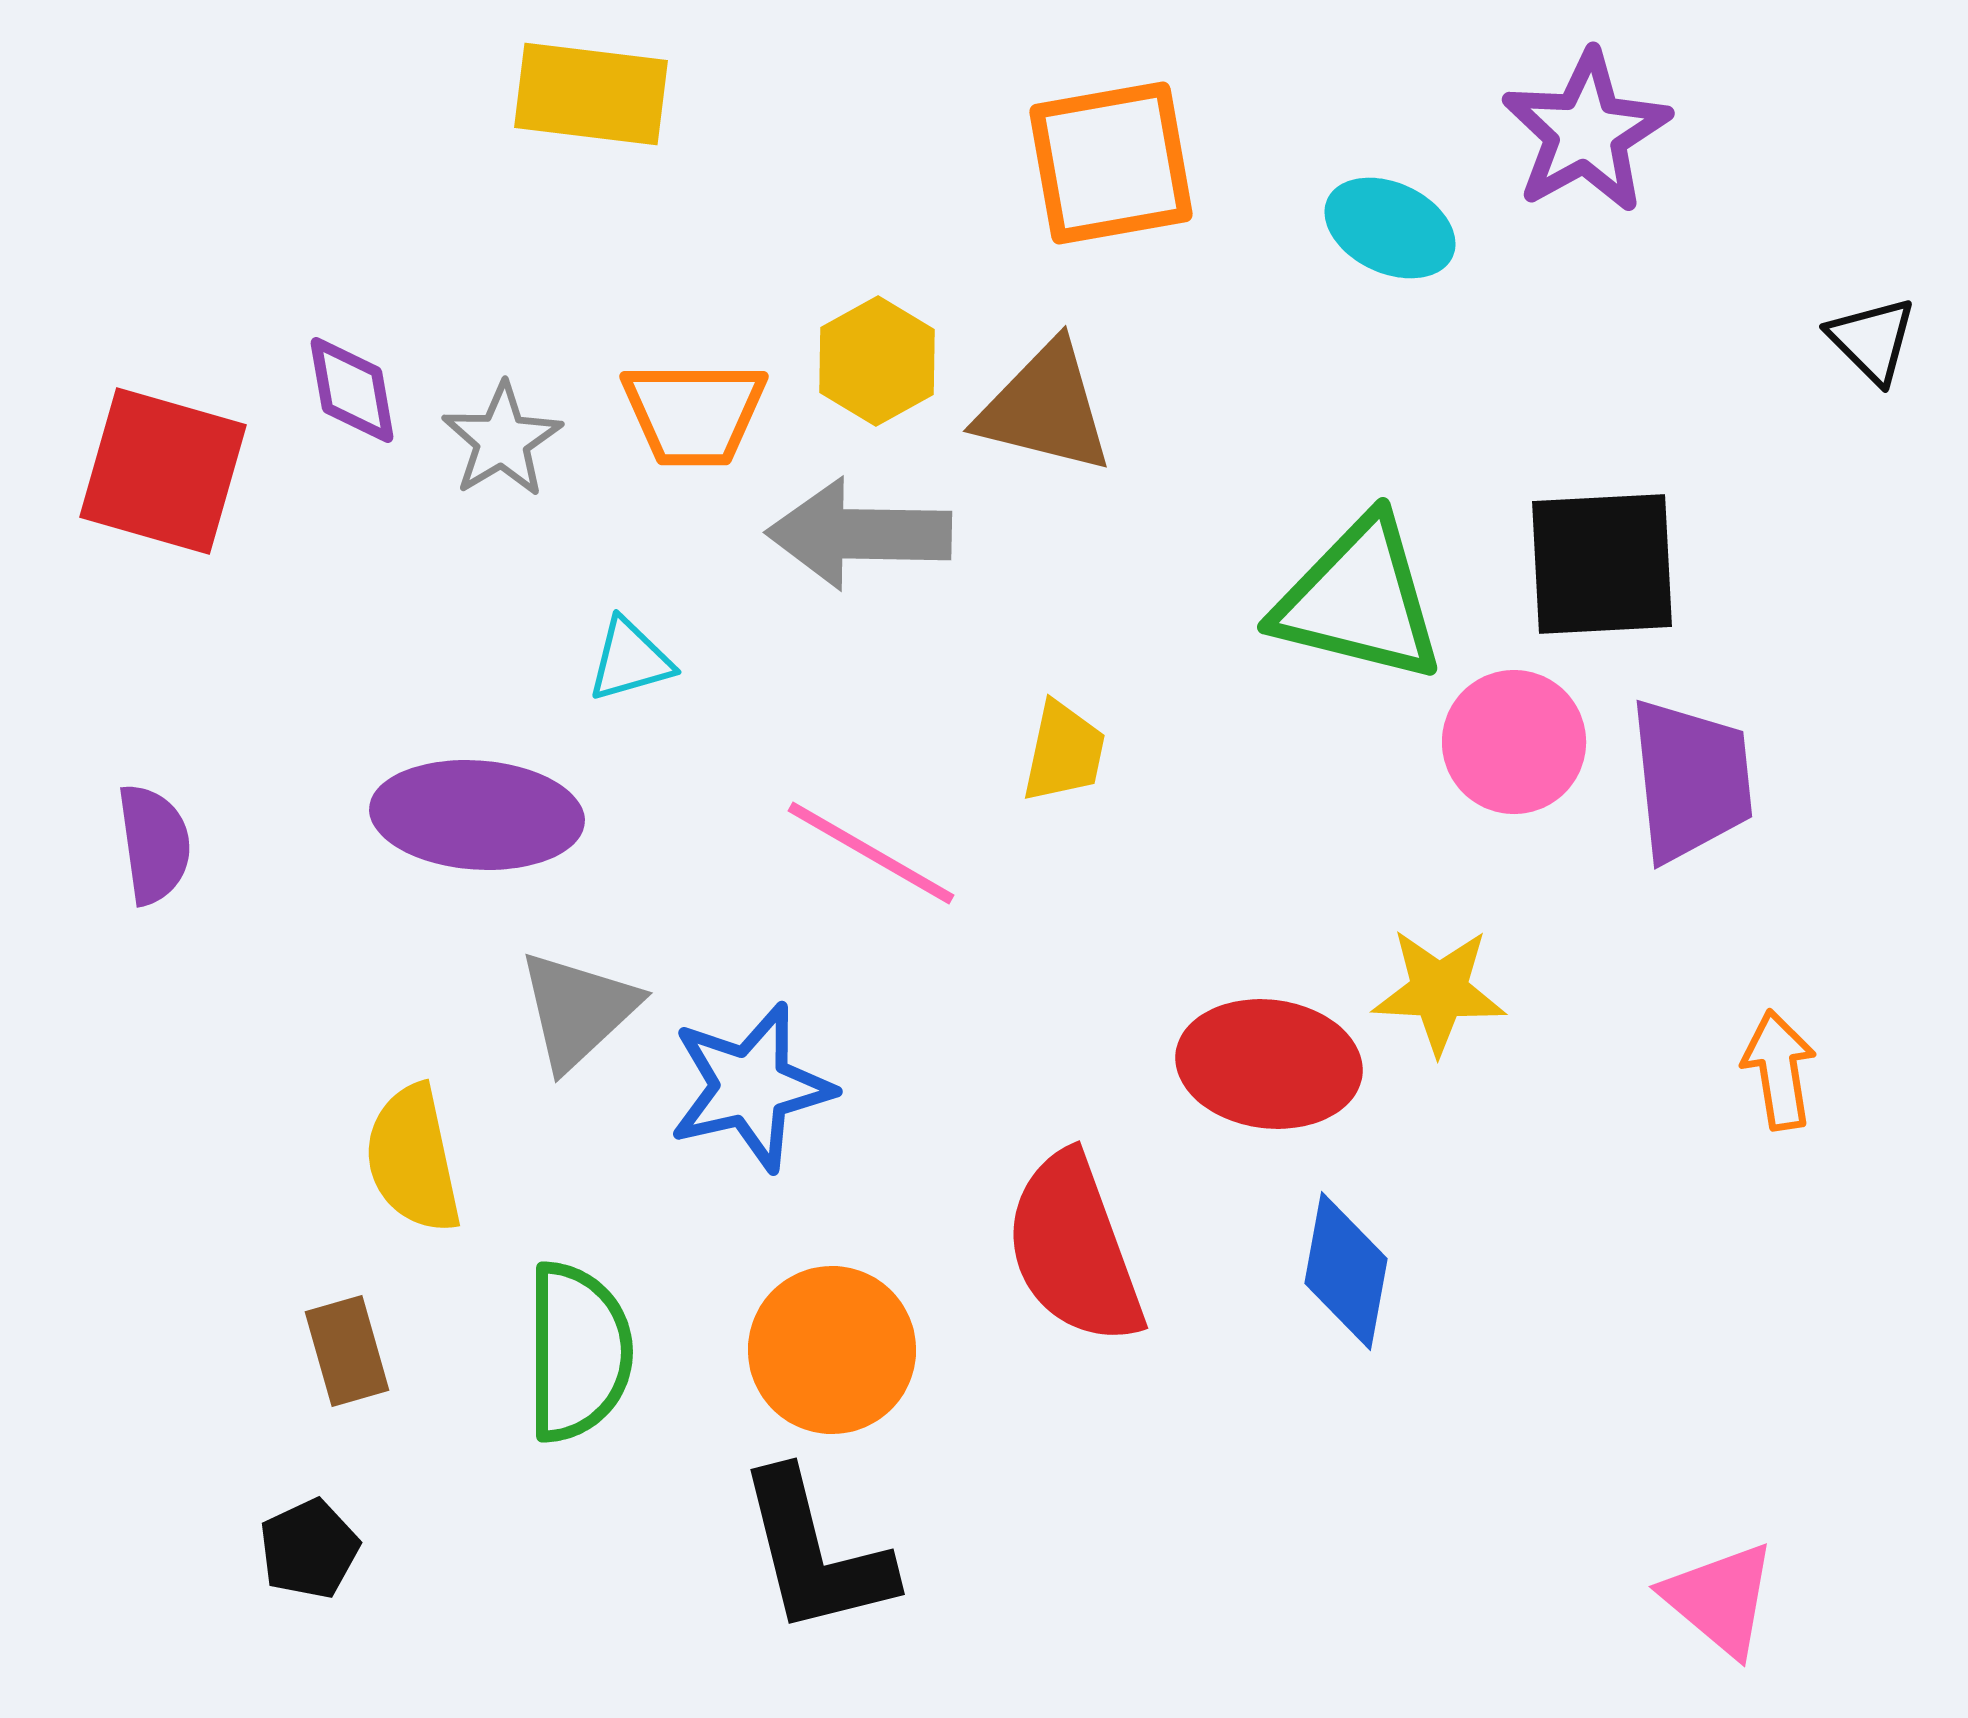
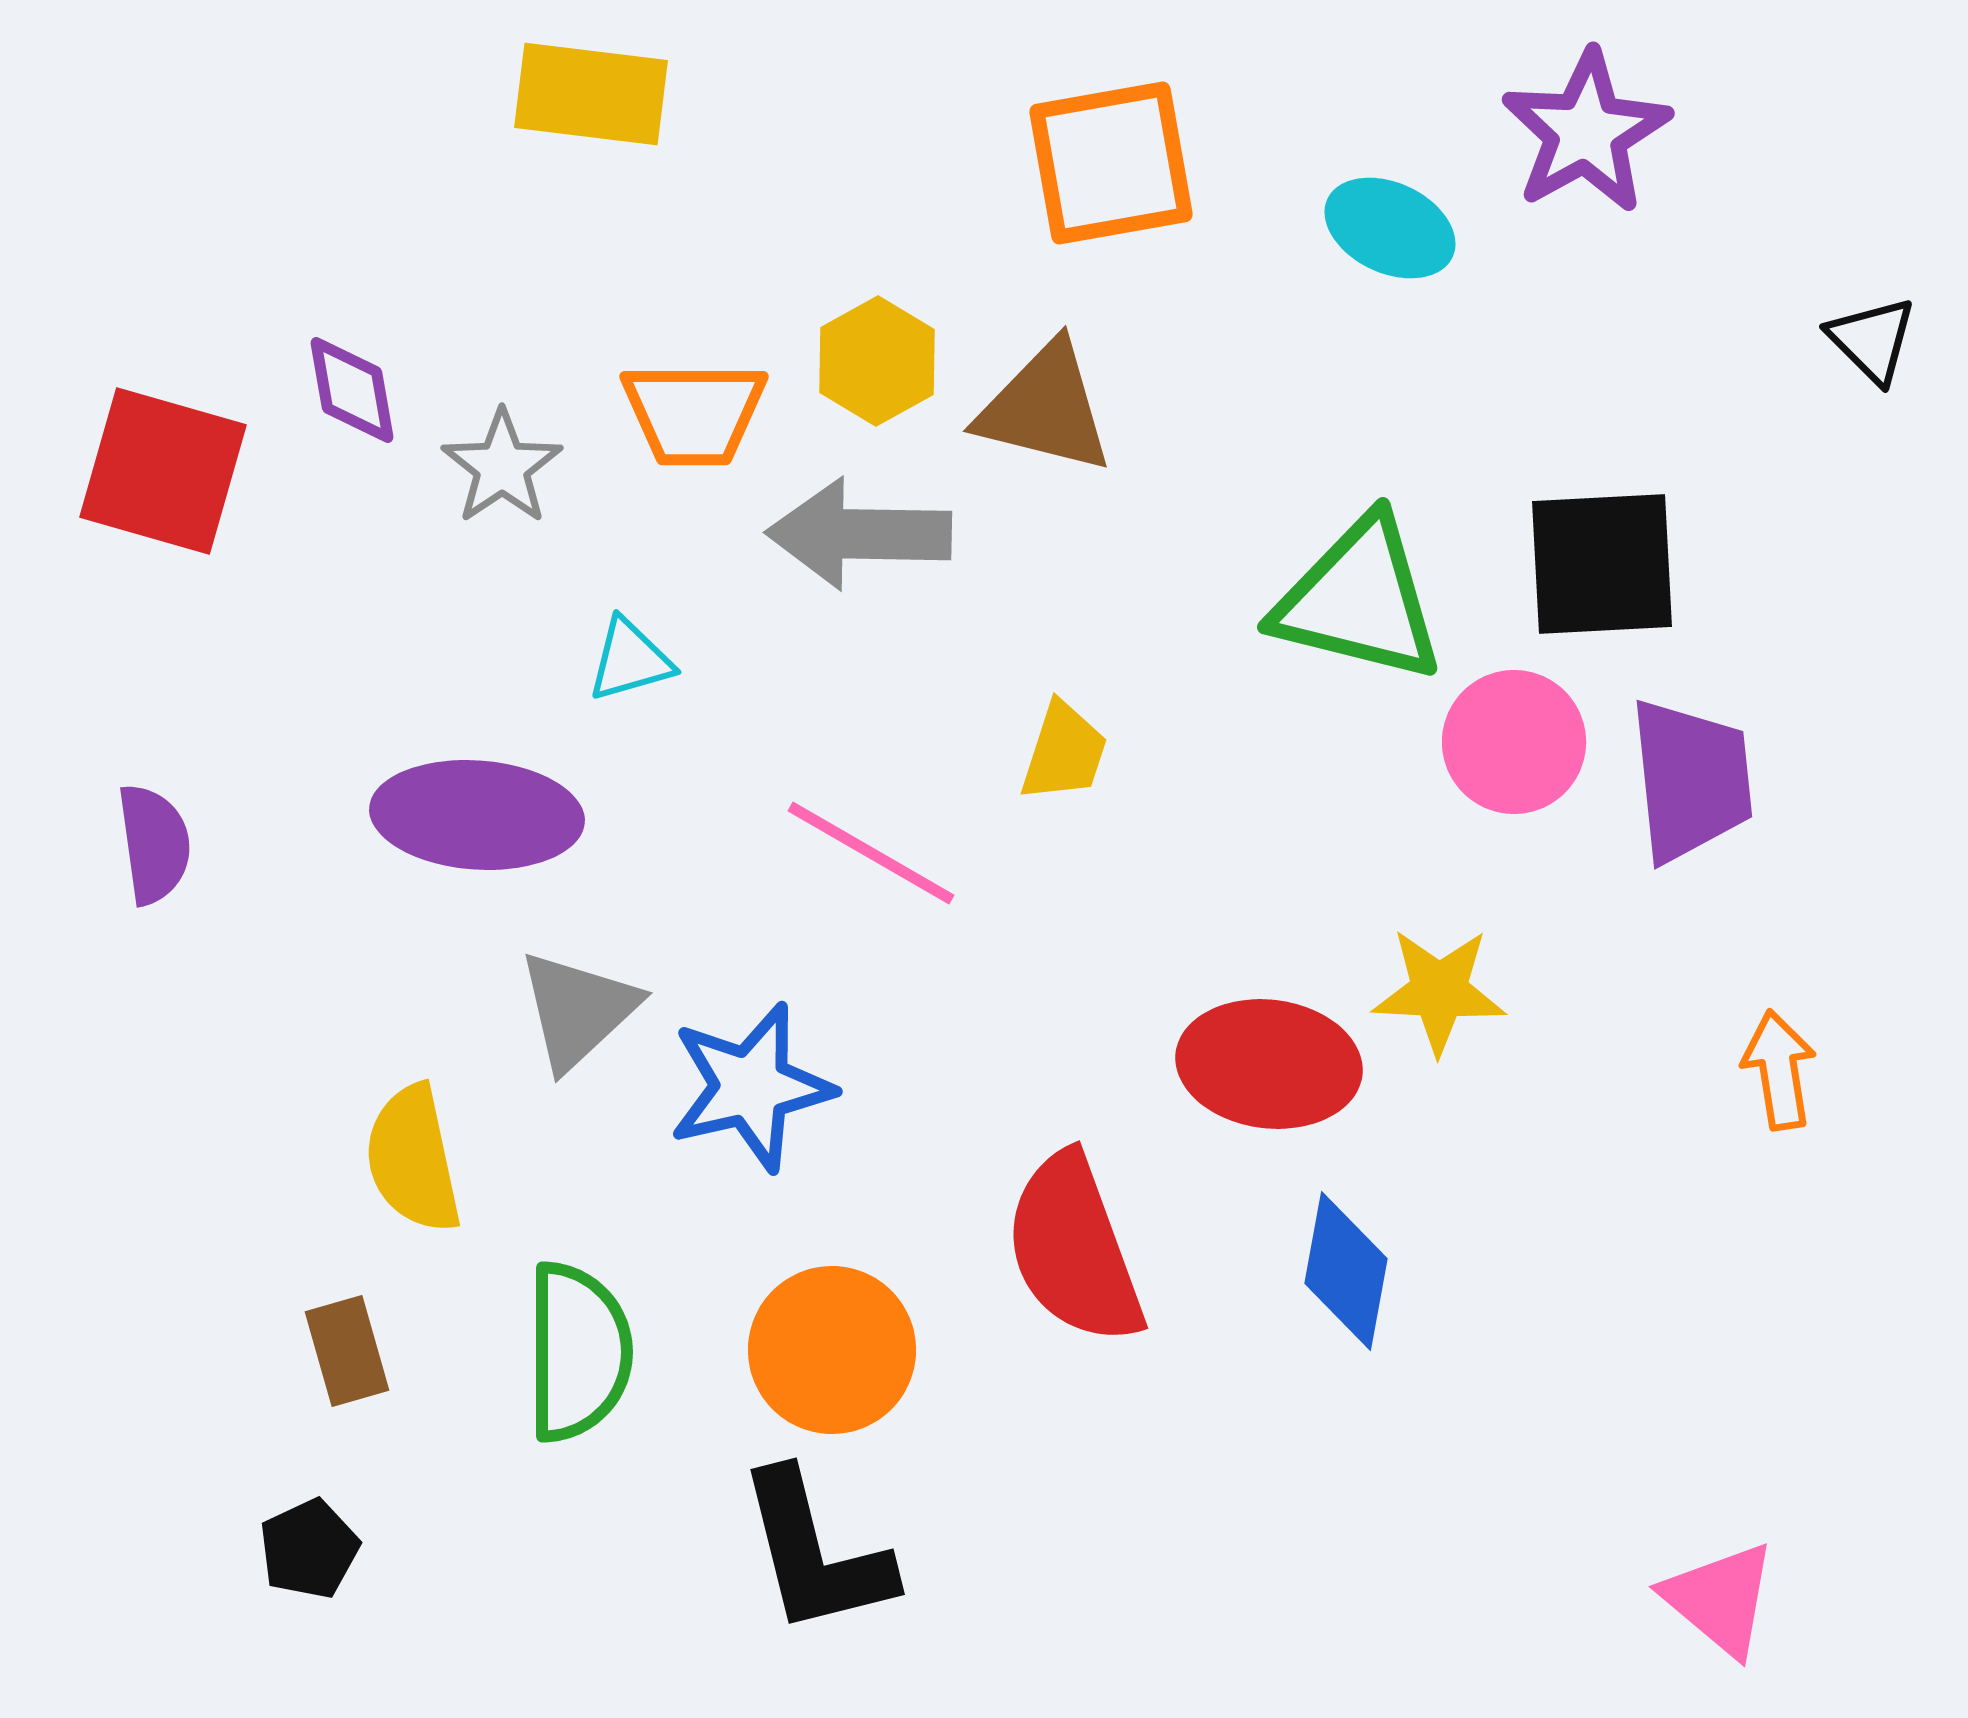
gray star: moved 27 px down; rotated 3 degrees counterclockwise
yellow trapezoid: rotated 6 degrees clockwise
